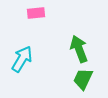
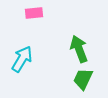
pink rectangle: moved 2 px left
